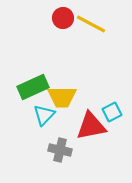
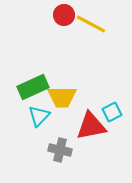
red circle: moved 1 px right, 3 px up
cyan triangle: moved 5 px left, 1 px down
